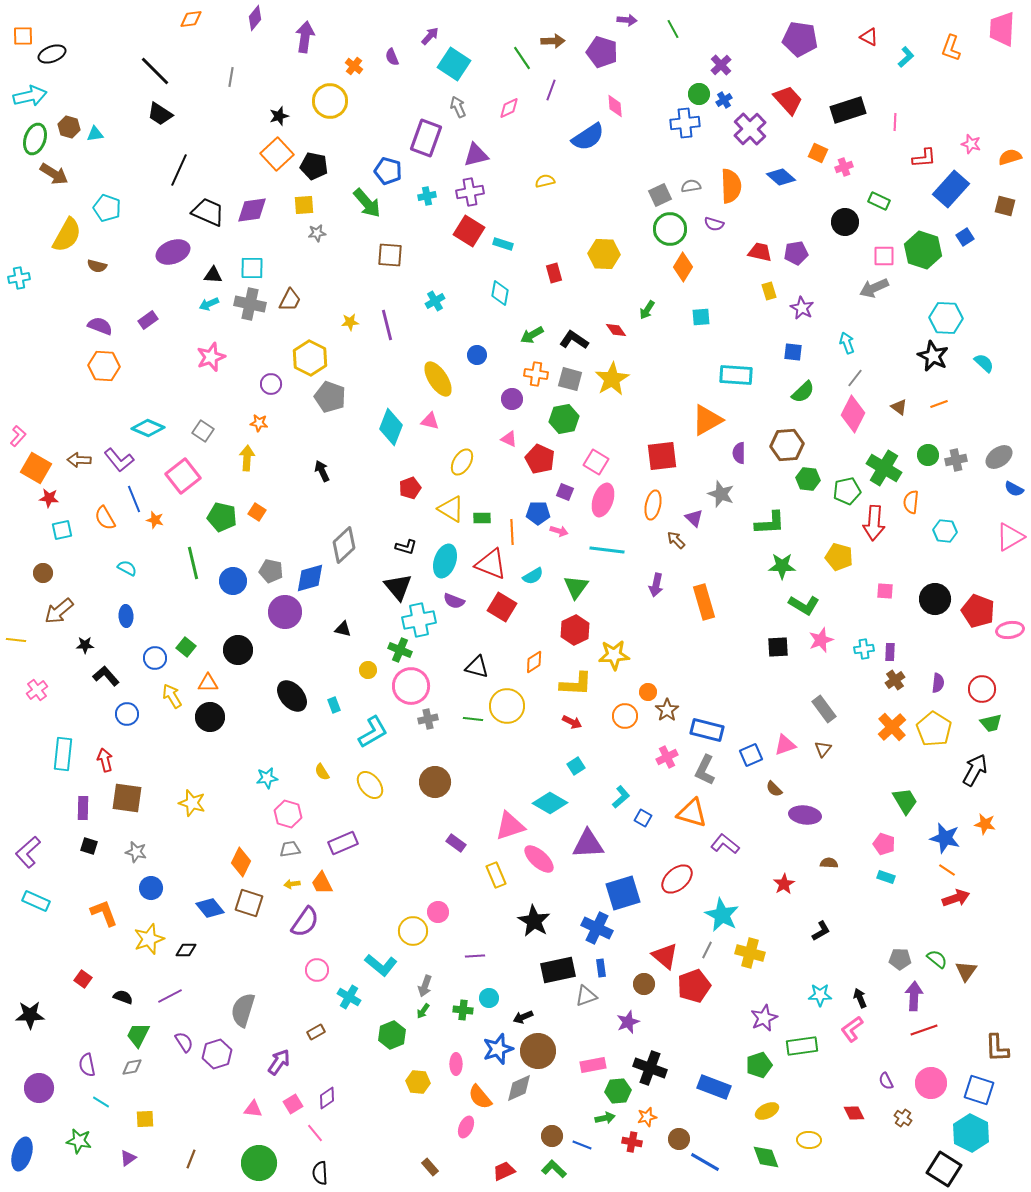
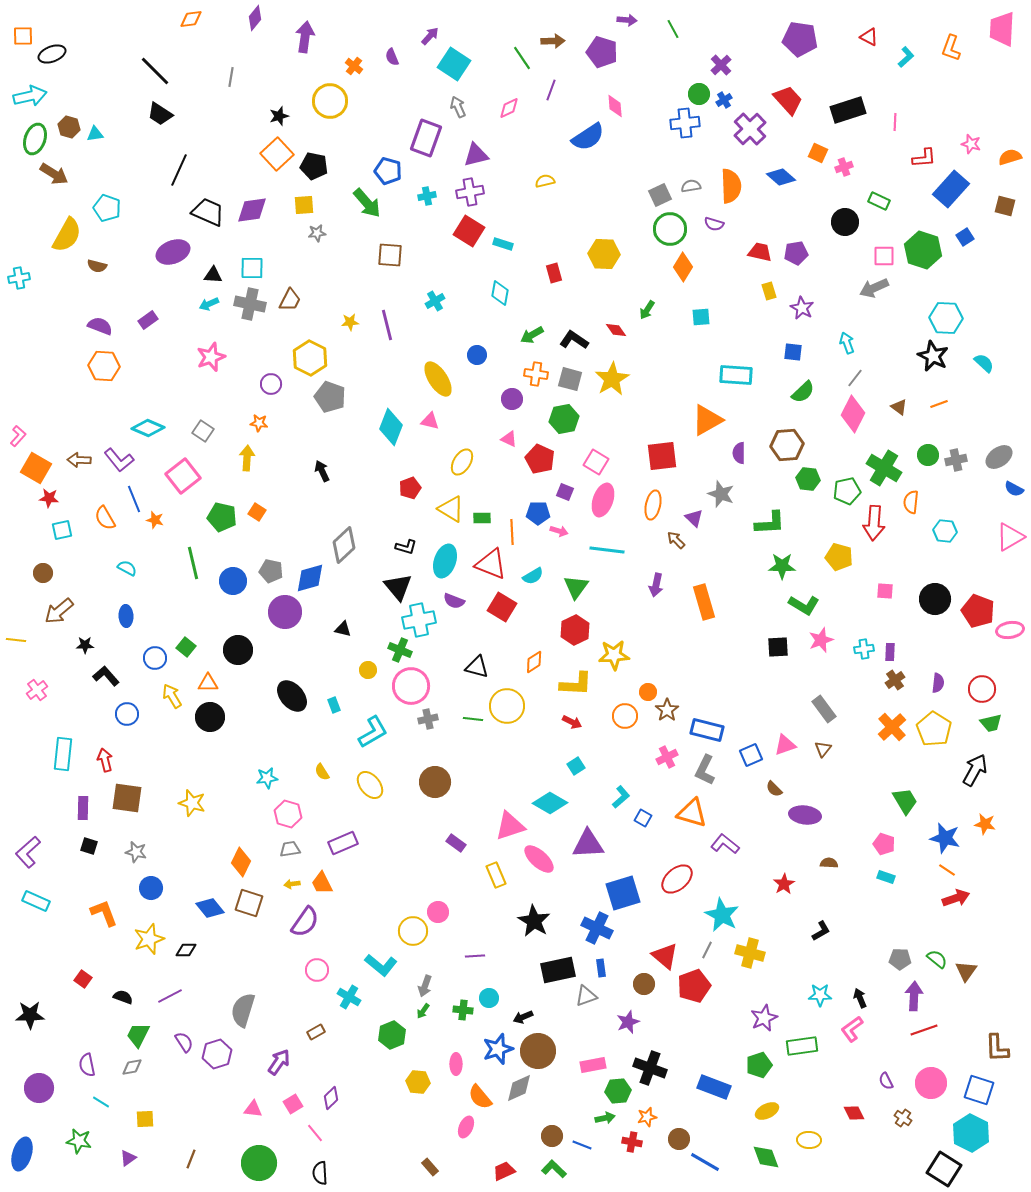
purple diamond at (327, 1098): moved 4 px right; rotated 10 degrees counterclockwise
